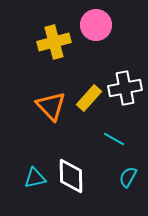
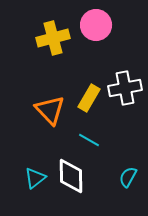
yellow cross: moved 1 px left, 4 px up
yellow rectangle: rotated 12 degrees counterclockwise
orange triangle: moved 1 px left, 4 px down
cyan line: moved 25 px left, 1 px down
cyan triangle: rotated 25 degrees counterclockwise
